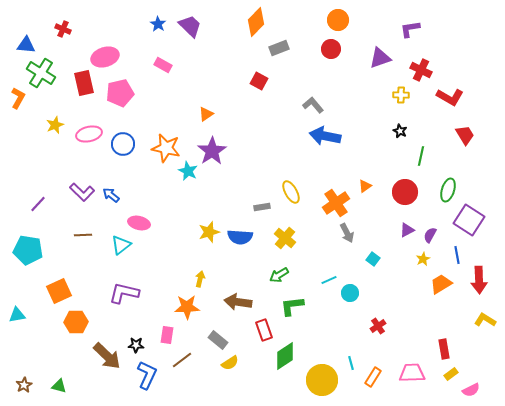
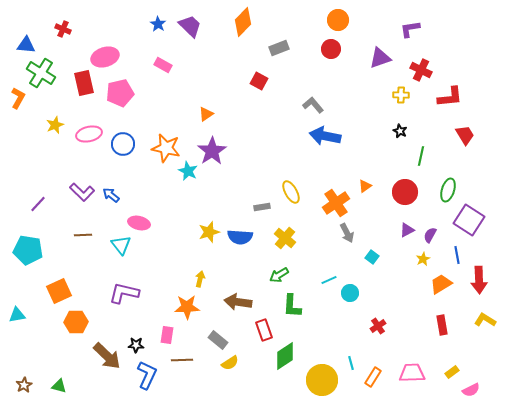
orange diamond at (256, 22): moved 13 px left
red L-shape at (450, 97): rotated 36 degrees counterclockwise
cyan triangle at (121, 245): rotated 30 degrees counterclockwise
cyan square at (373, 259): moved 1 px left, 2 px up
green L-shape at (292, 306): rotated 80 degrees counterclockwise
red rectangle at (444, 349): moved 2 px left, 24 px up
brown line at (182, 360): rotated 35 degrees clockwise
yellow rectangle at (451, 374): moved 1 px right, 2 px up
